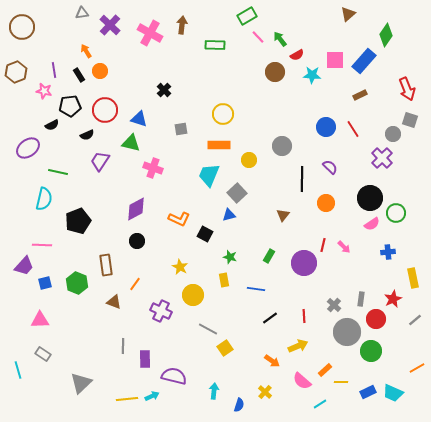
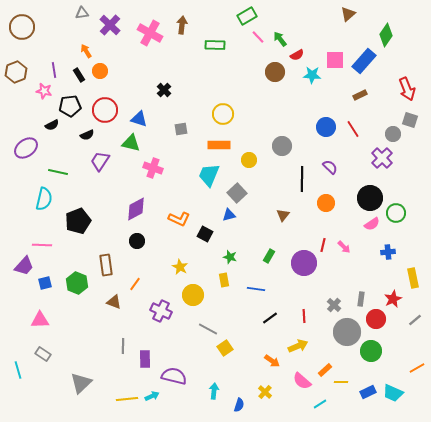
purple ellipse at (28, 148): moved 2 px left
